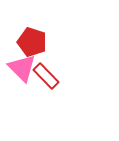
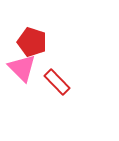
red rectangle: moved 11 px right, 6 px down
